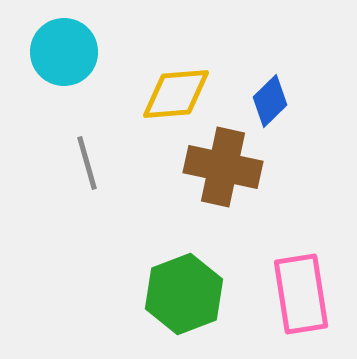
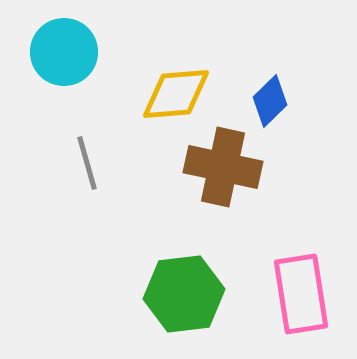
green hexagon: rotated 14 degrees clockwise
